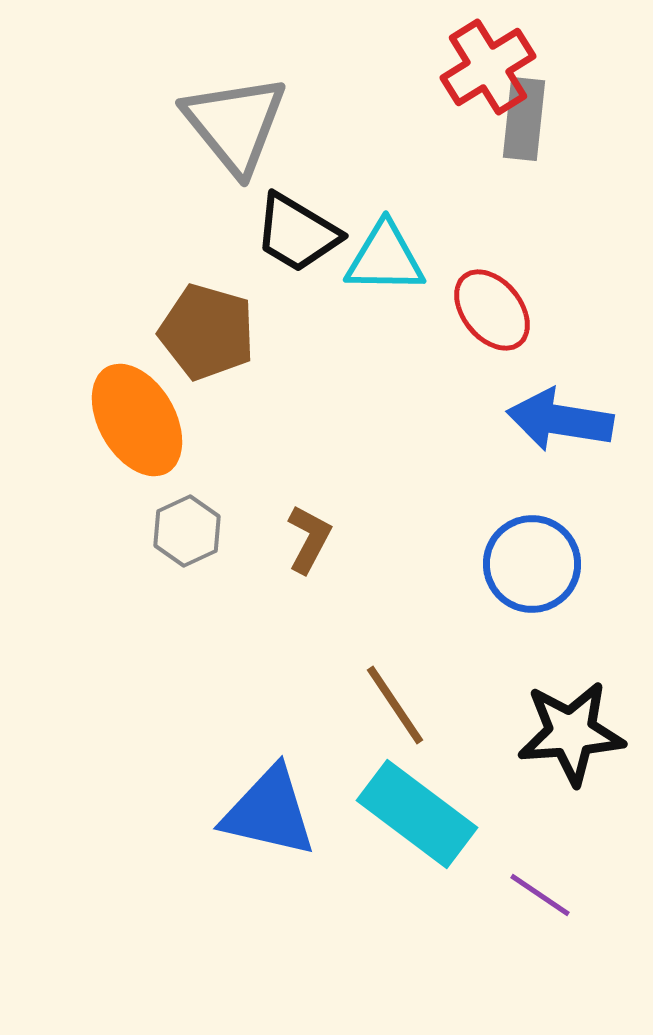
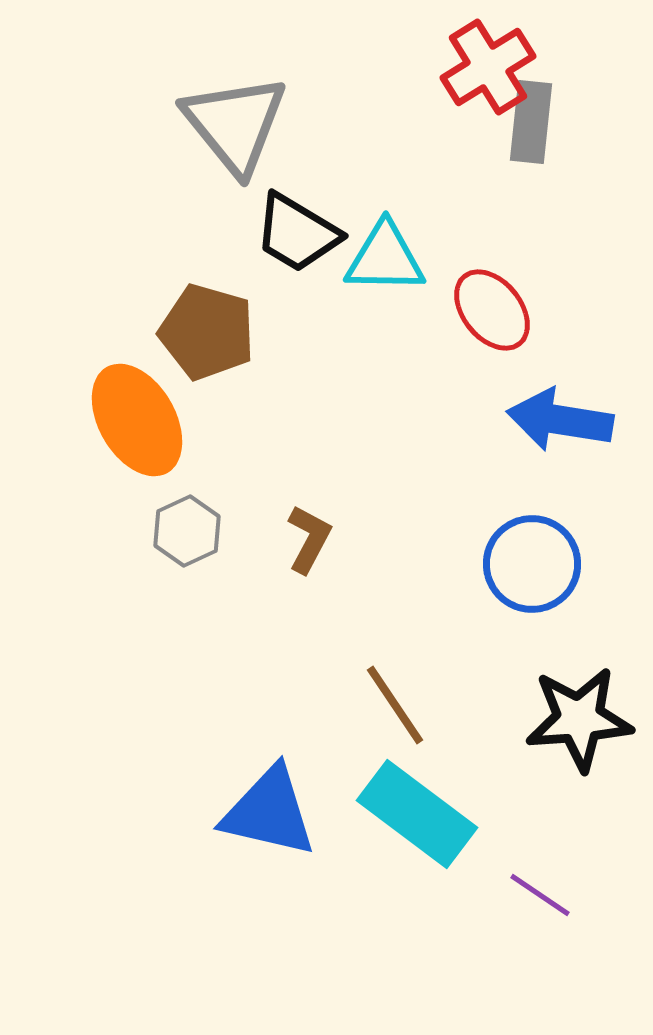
gray rectangle: moved 7 px right, 3 px down
black star: moved 8 px right, 14 px up
